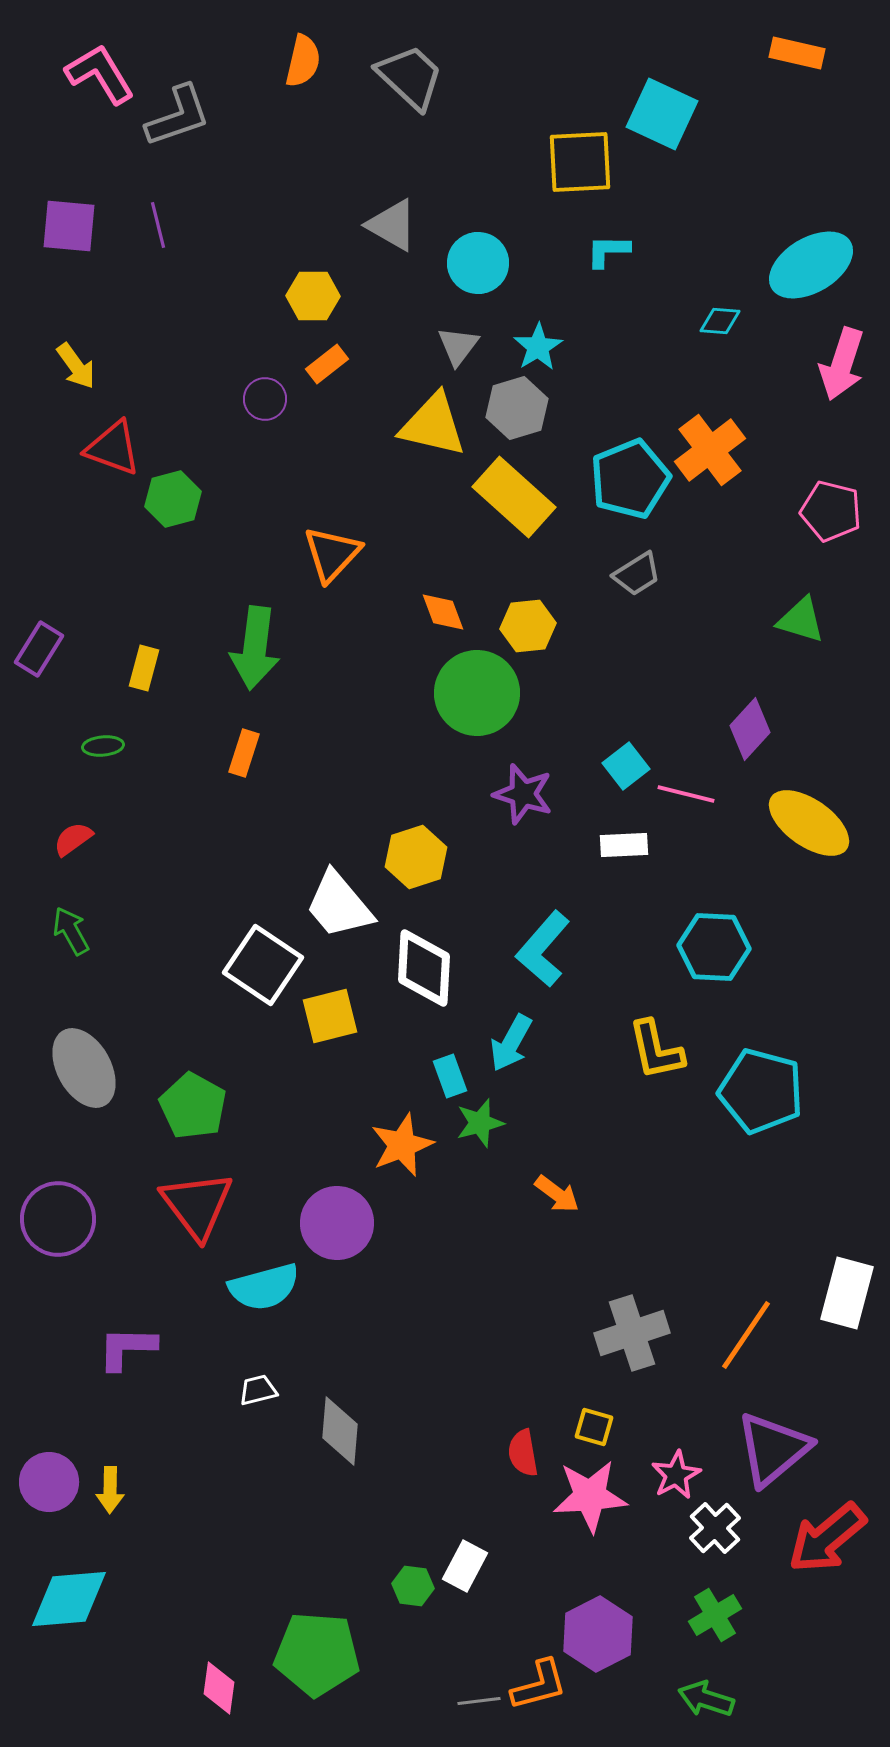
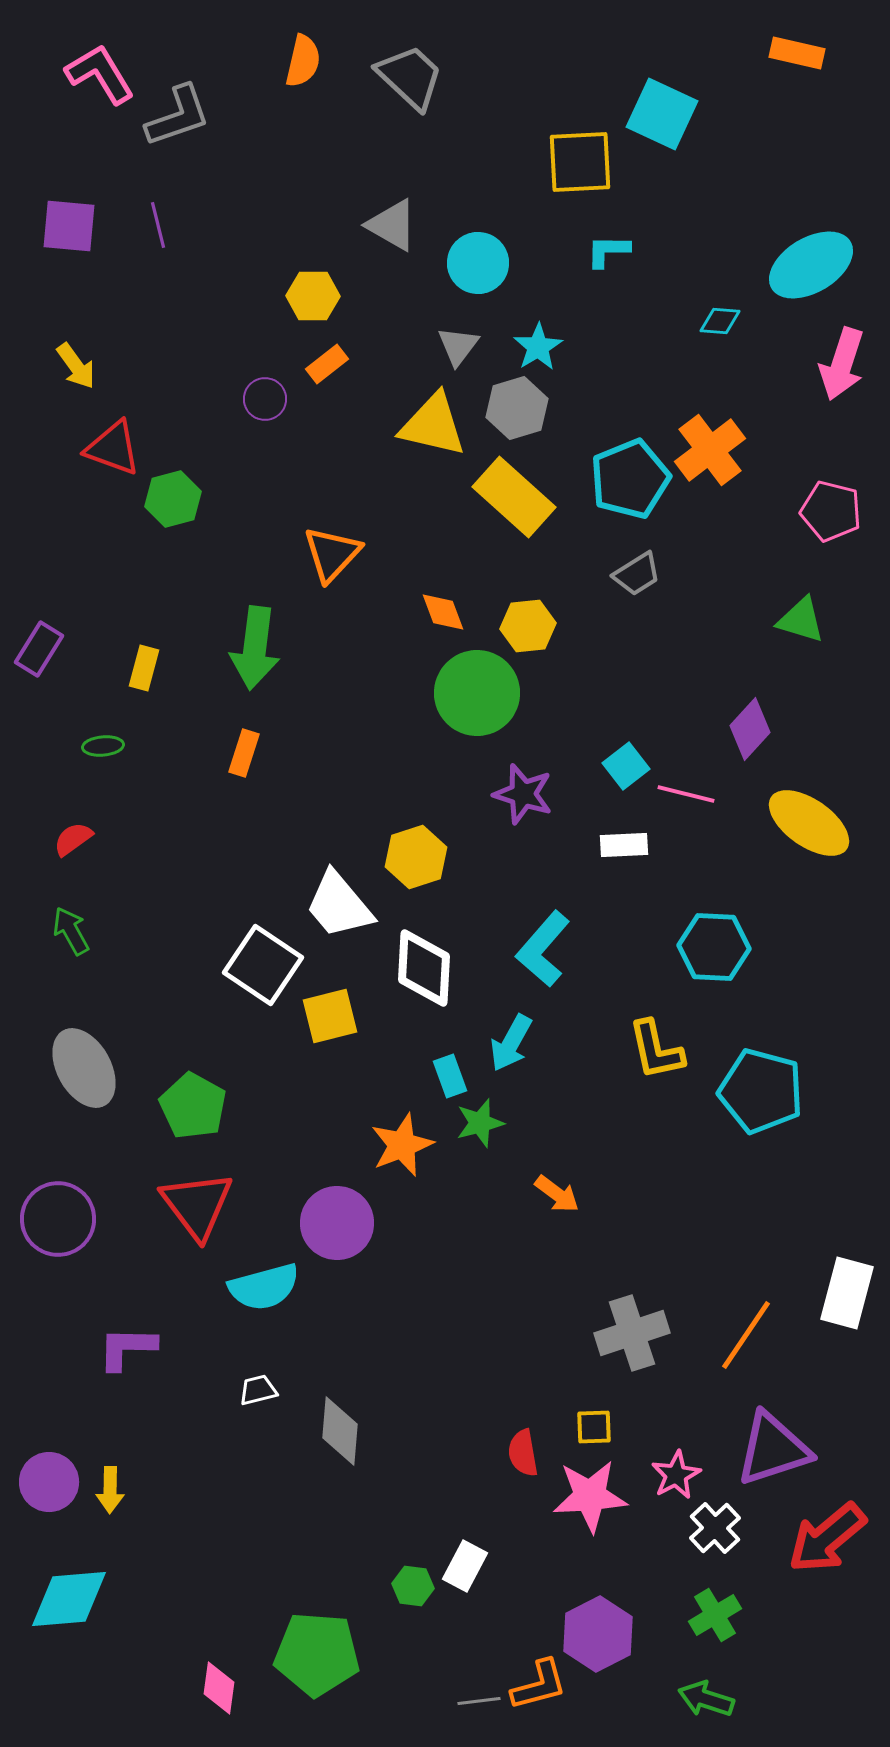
yellow square at (594, 1427): rotated 18 degrees counterclockwise
purple triangle at (773, 1449): rotated 22 degrees clockwise
